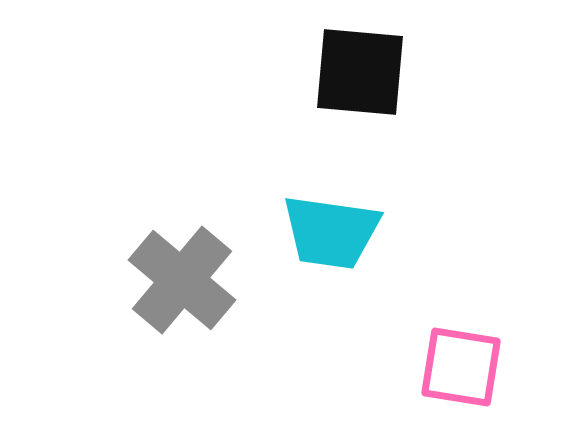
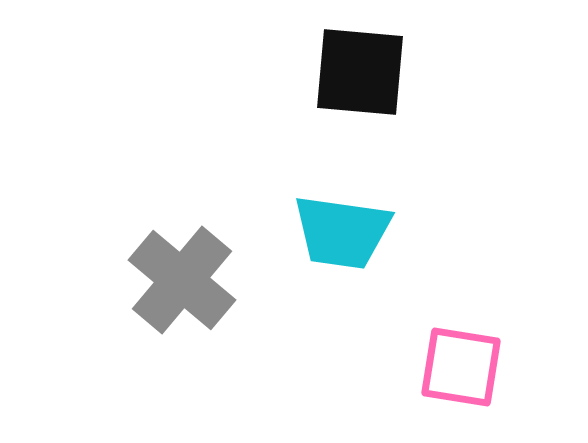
cyan trapezoid: moved 11 px right
